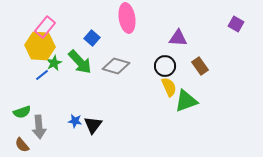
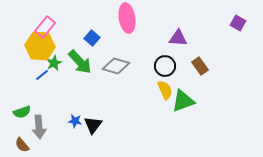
purple square: moved 2 px right, 1 px up
yellow semicircle: moved 4 px left, 3 px down
green triangle: moved 3 px left
